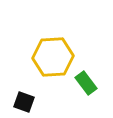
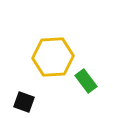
green rectangle: moved 2 px up
